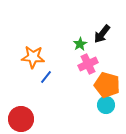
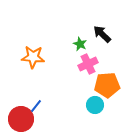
black arrow: rotated 96 degrees clockwise
green star: rotated 16 degrees counterclockwise
blue line: moved 10 px left, 29 px down
orange pentagon: rotated 20 degrees counterclockwise
cyan circle: moved 11 px left
